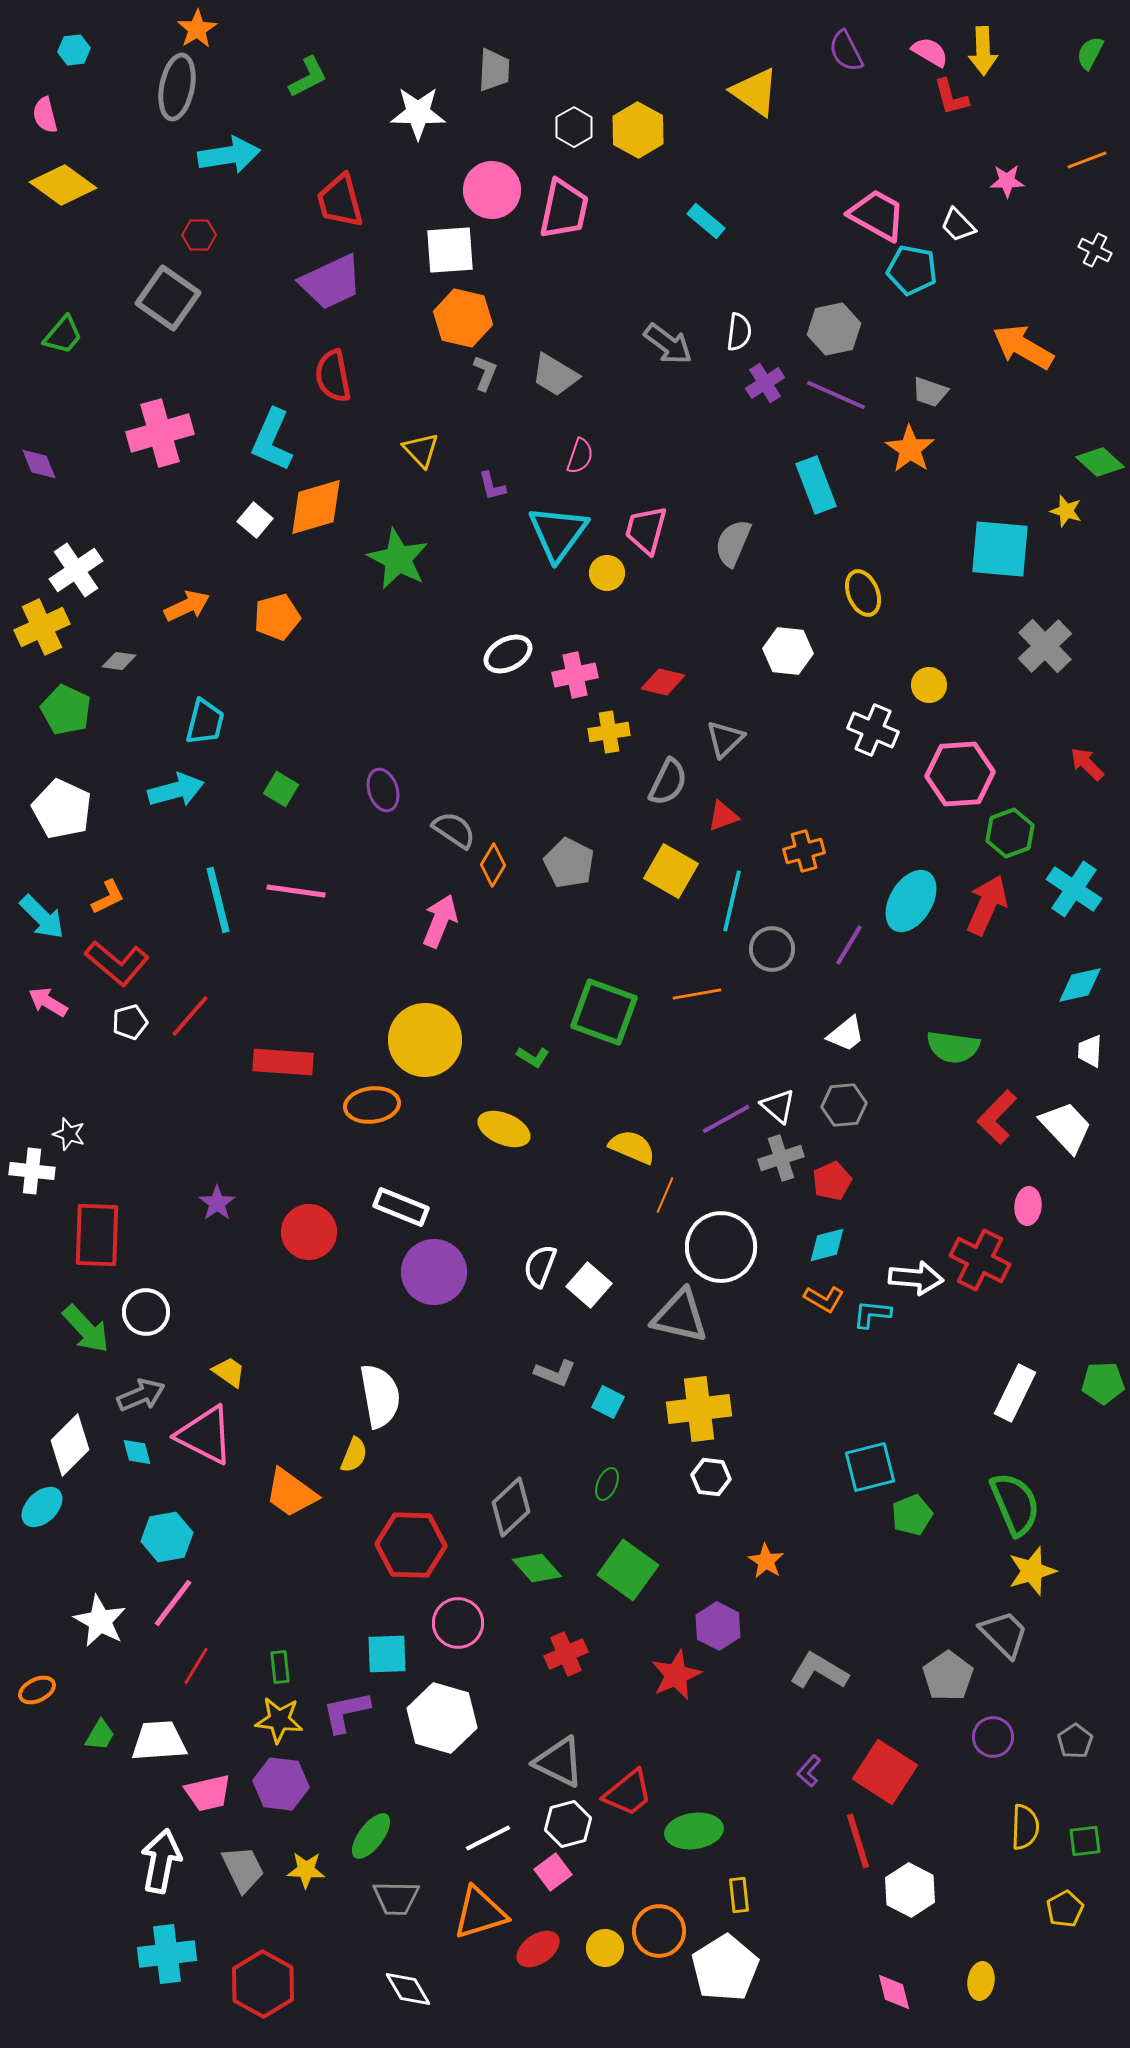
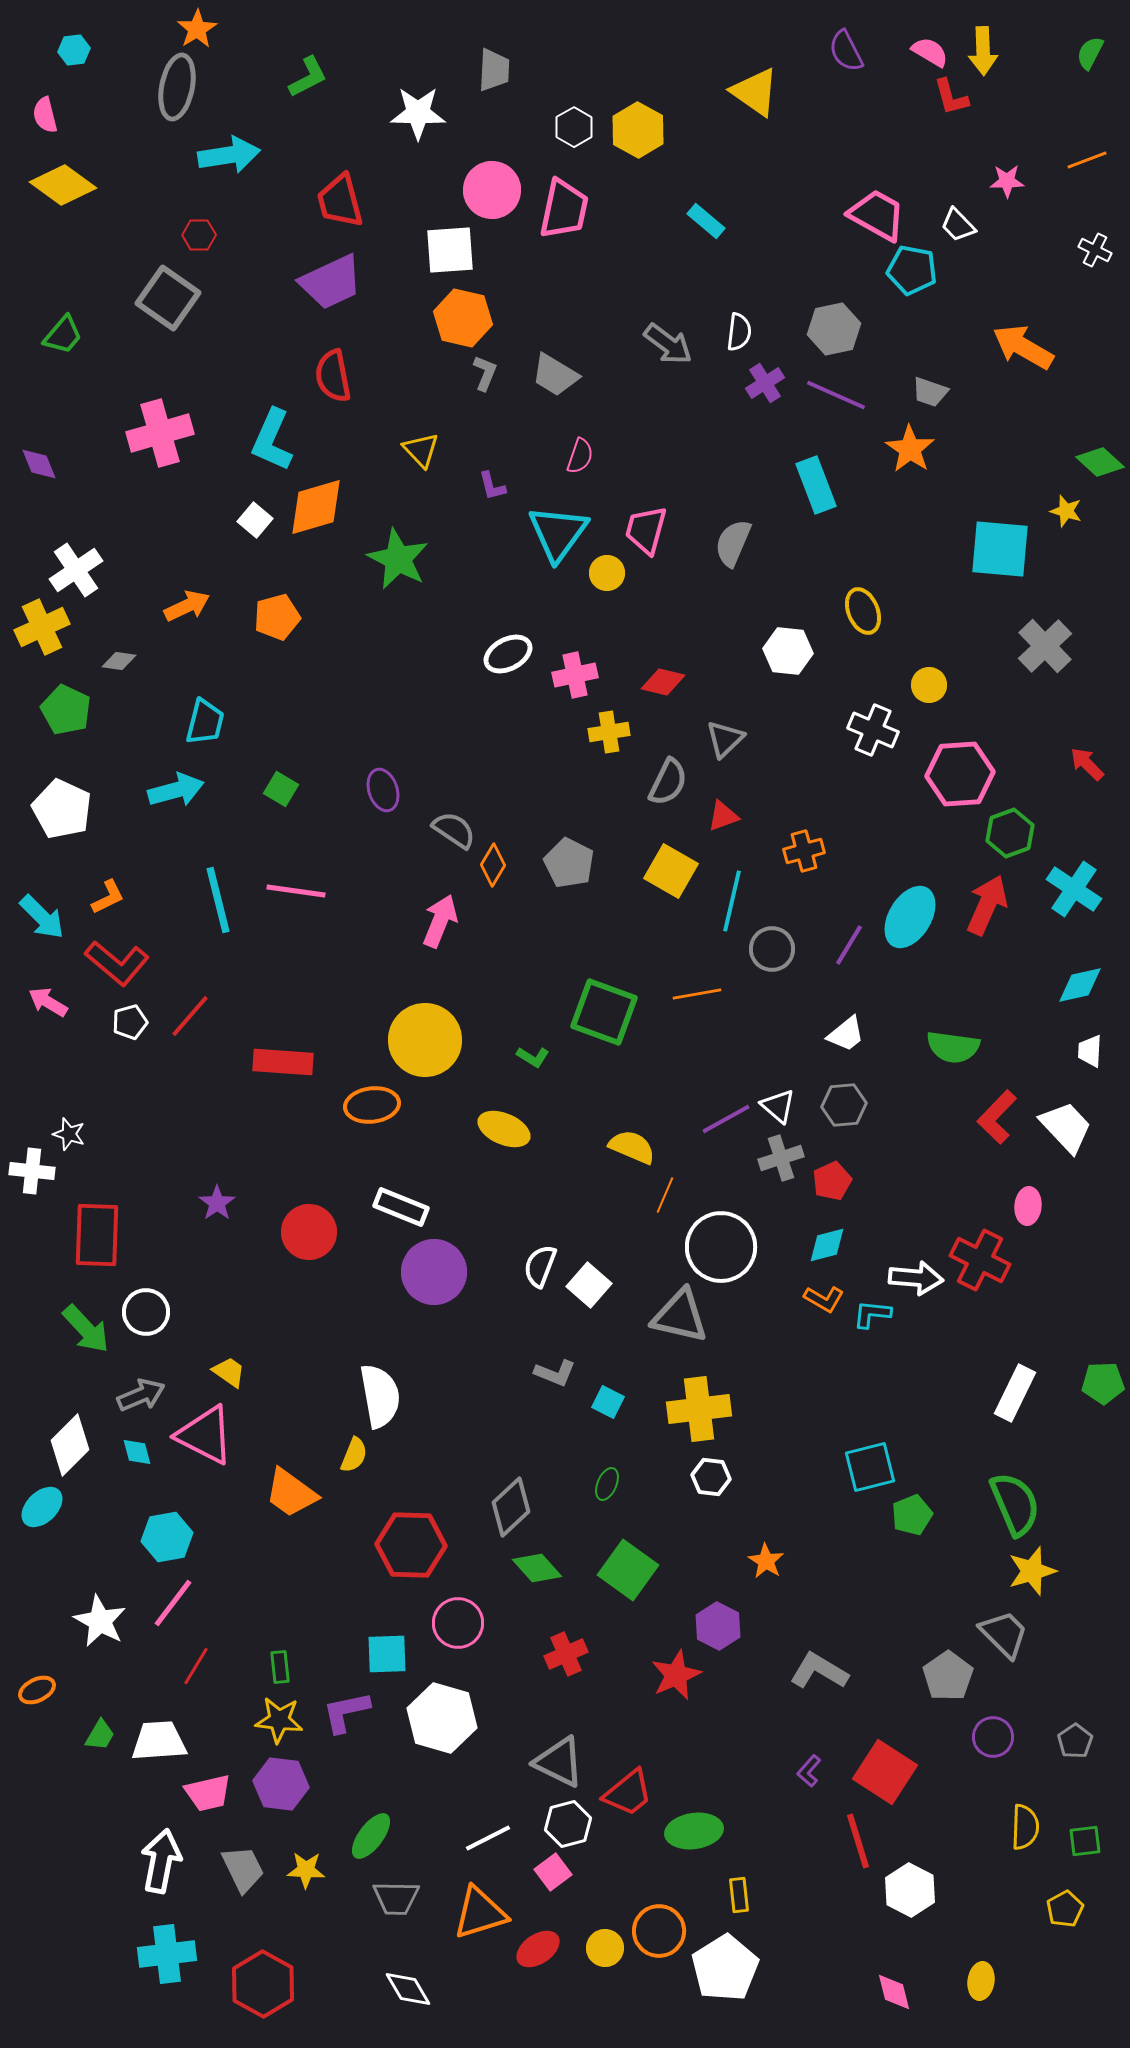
yellow ellipse at (863, 593): moved 18 px down
cyan ellipse at (911, 901): moved 1 px left, 16 px down
